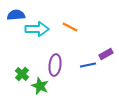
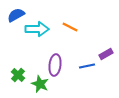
blue semicircle: rotated 24 degrees counterclockwise
blue line: moved 1 px left, 1 px down
green cross: moved 4 px left, 1 px down
green star: moved 2 px up
